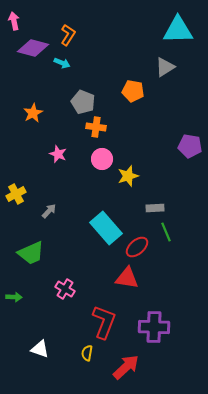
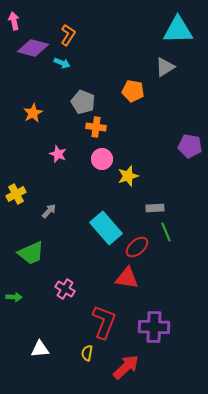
white triangle: rotated 24 degrees counterclockwise
